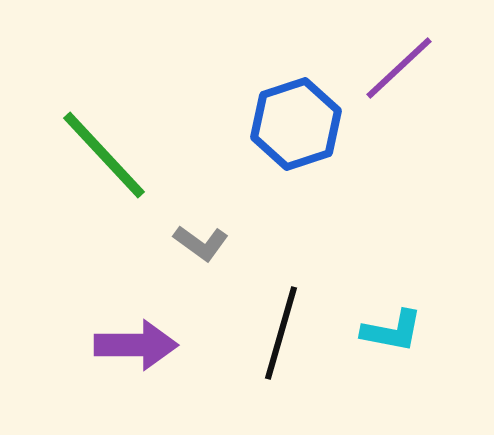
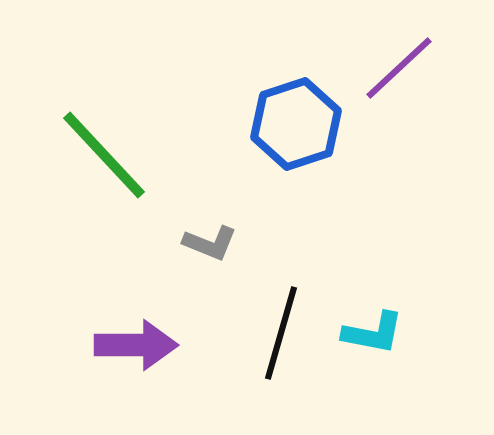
gray L-shape: moved 9 px right; rotated 14 degrees counterclockwise
cyan L-shape: moved 19 px left, 2 px down
